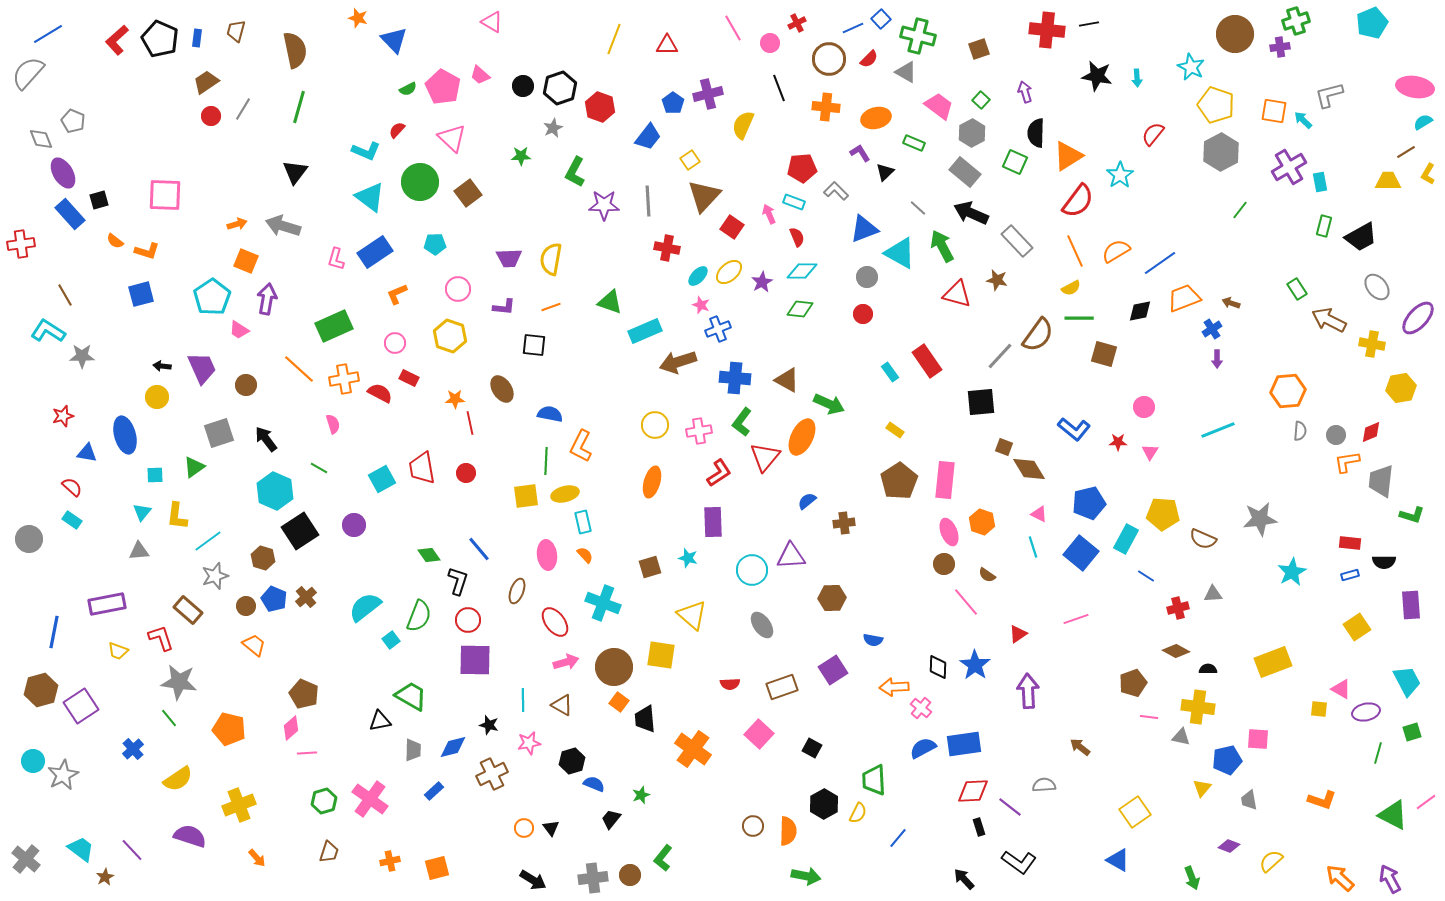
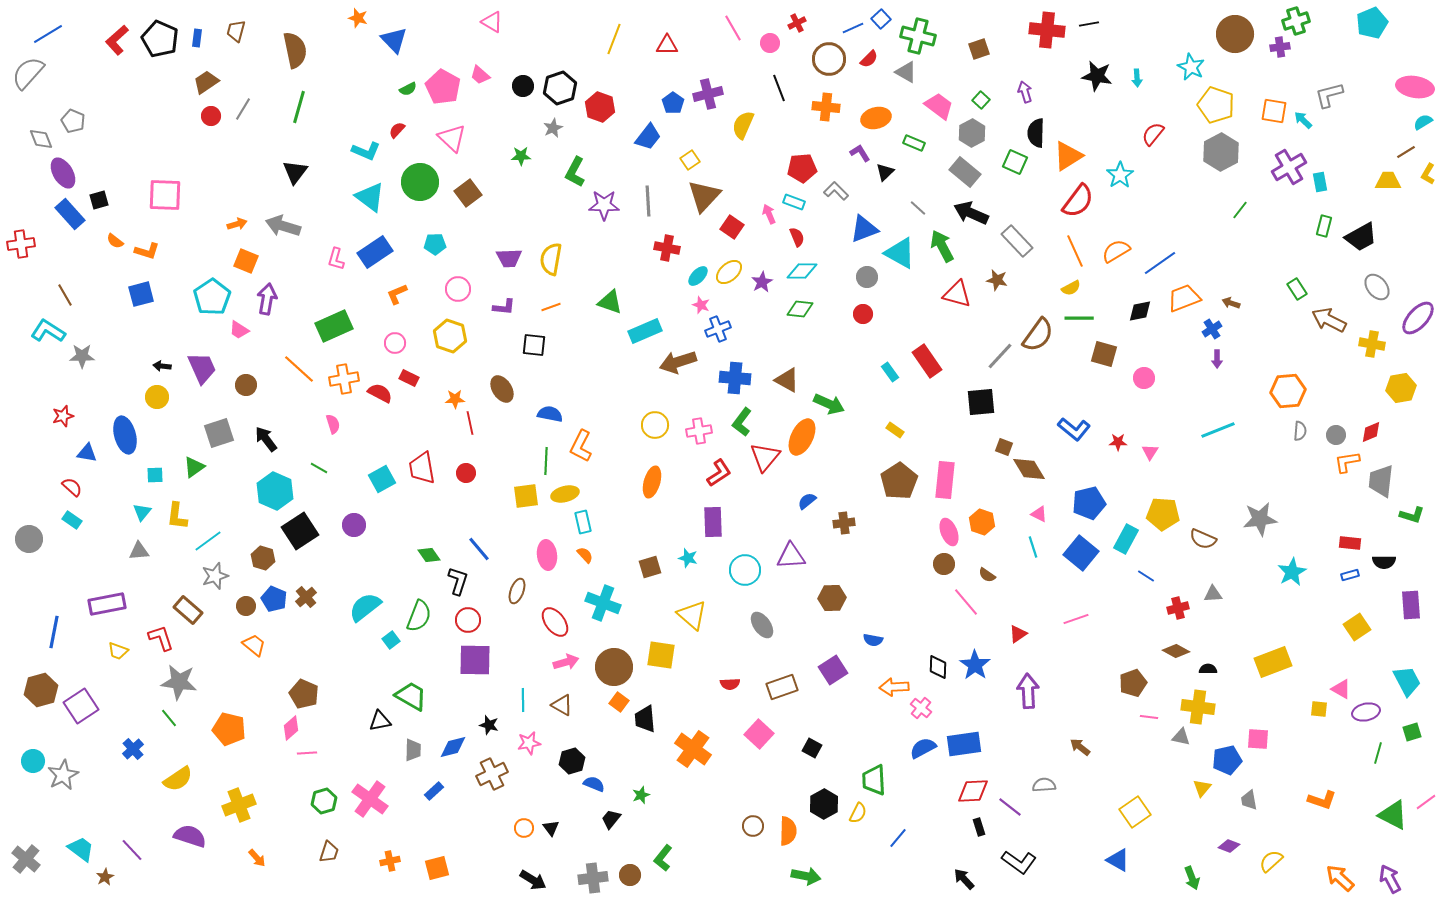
pink circle at (1144, 407): moved 29 px up
cyan circle at (752, 570): moved 7 px left
